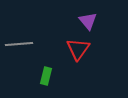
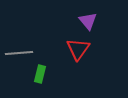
gray line: moved 9 px down
green rectangle: moved 6 px left, 2 px up
